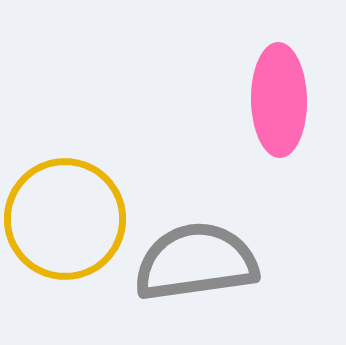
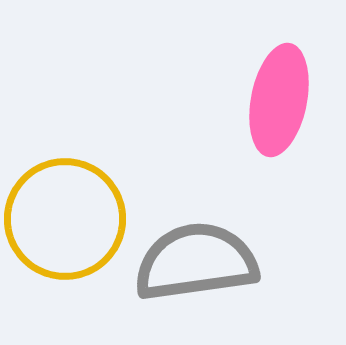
pink ellipse: rotated 12 degrees clockwise
